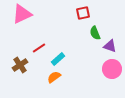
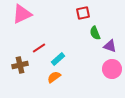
brown cross: rotated 21 degrees clockwise
